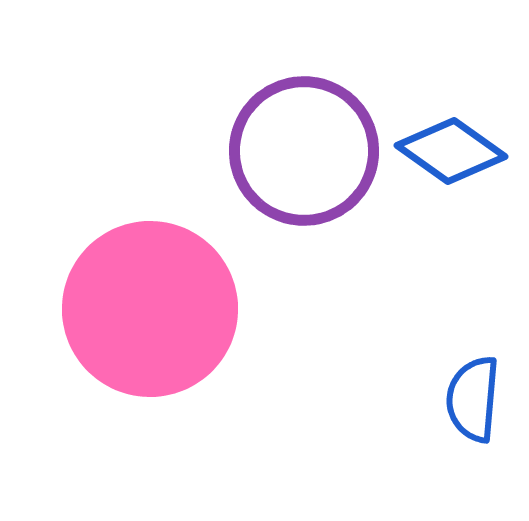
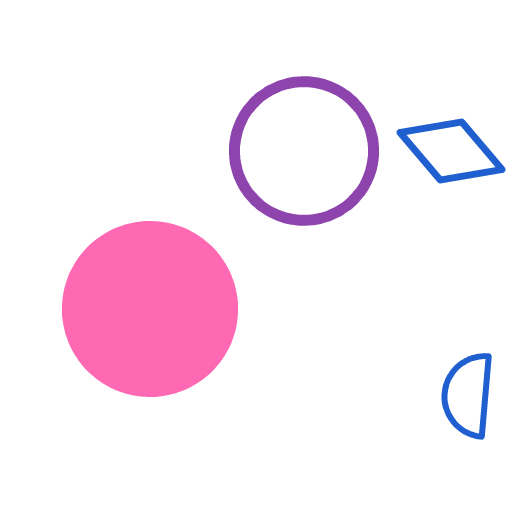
blue diamond: rotated 14 degrees clockwise
blue semicircle: moved 5 px left, 4 px up
